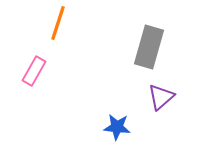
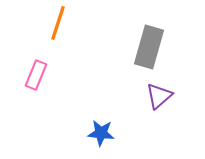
pink rectangle: moved 2 px right, 4 px down; rotated 8 degrees counterclockwise
purple triangle: moved 2 px left, 1 px up
blue star: moved 16 px left, 6 px down
